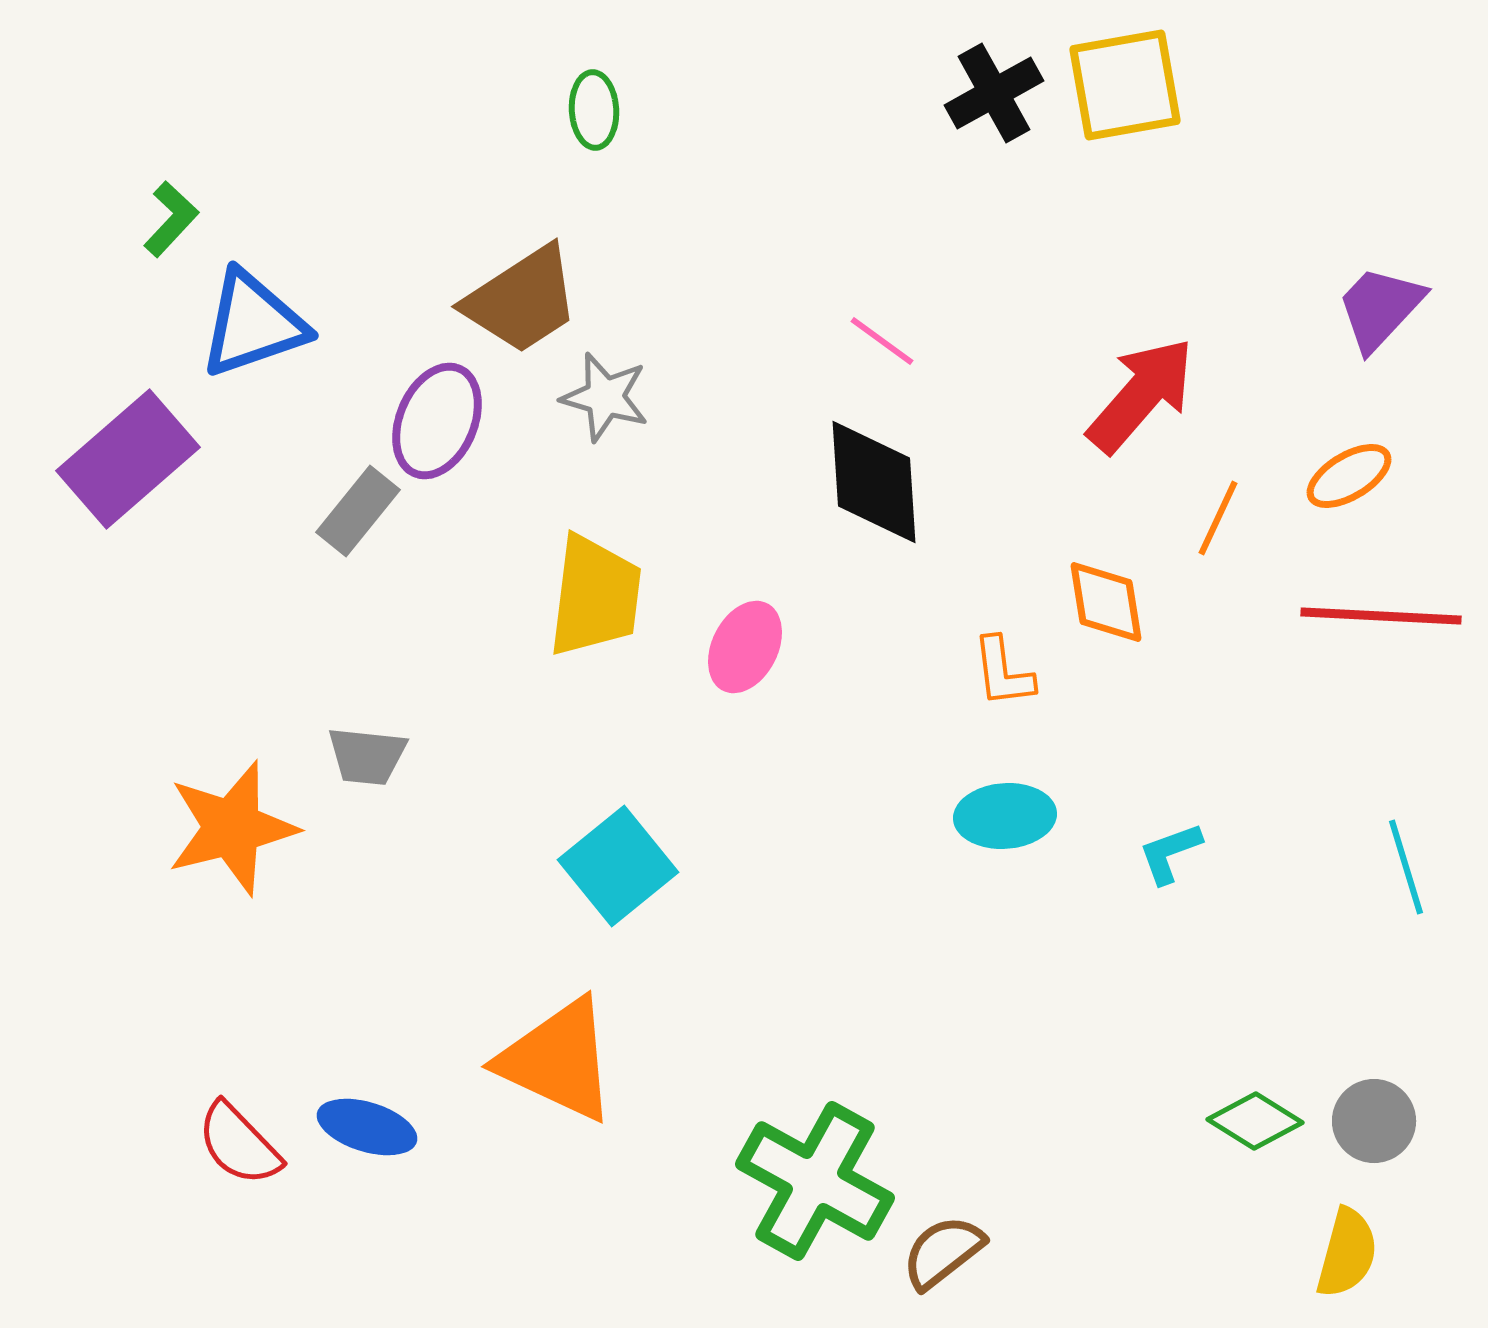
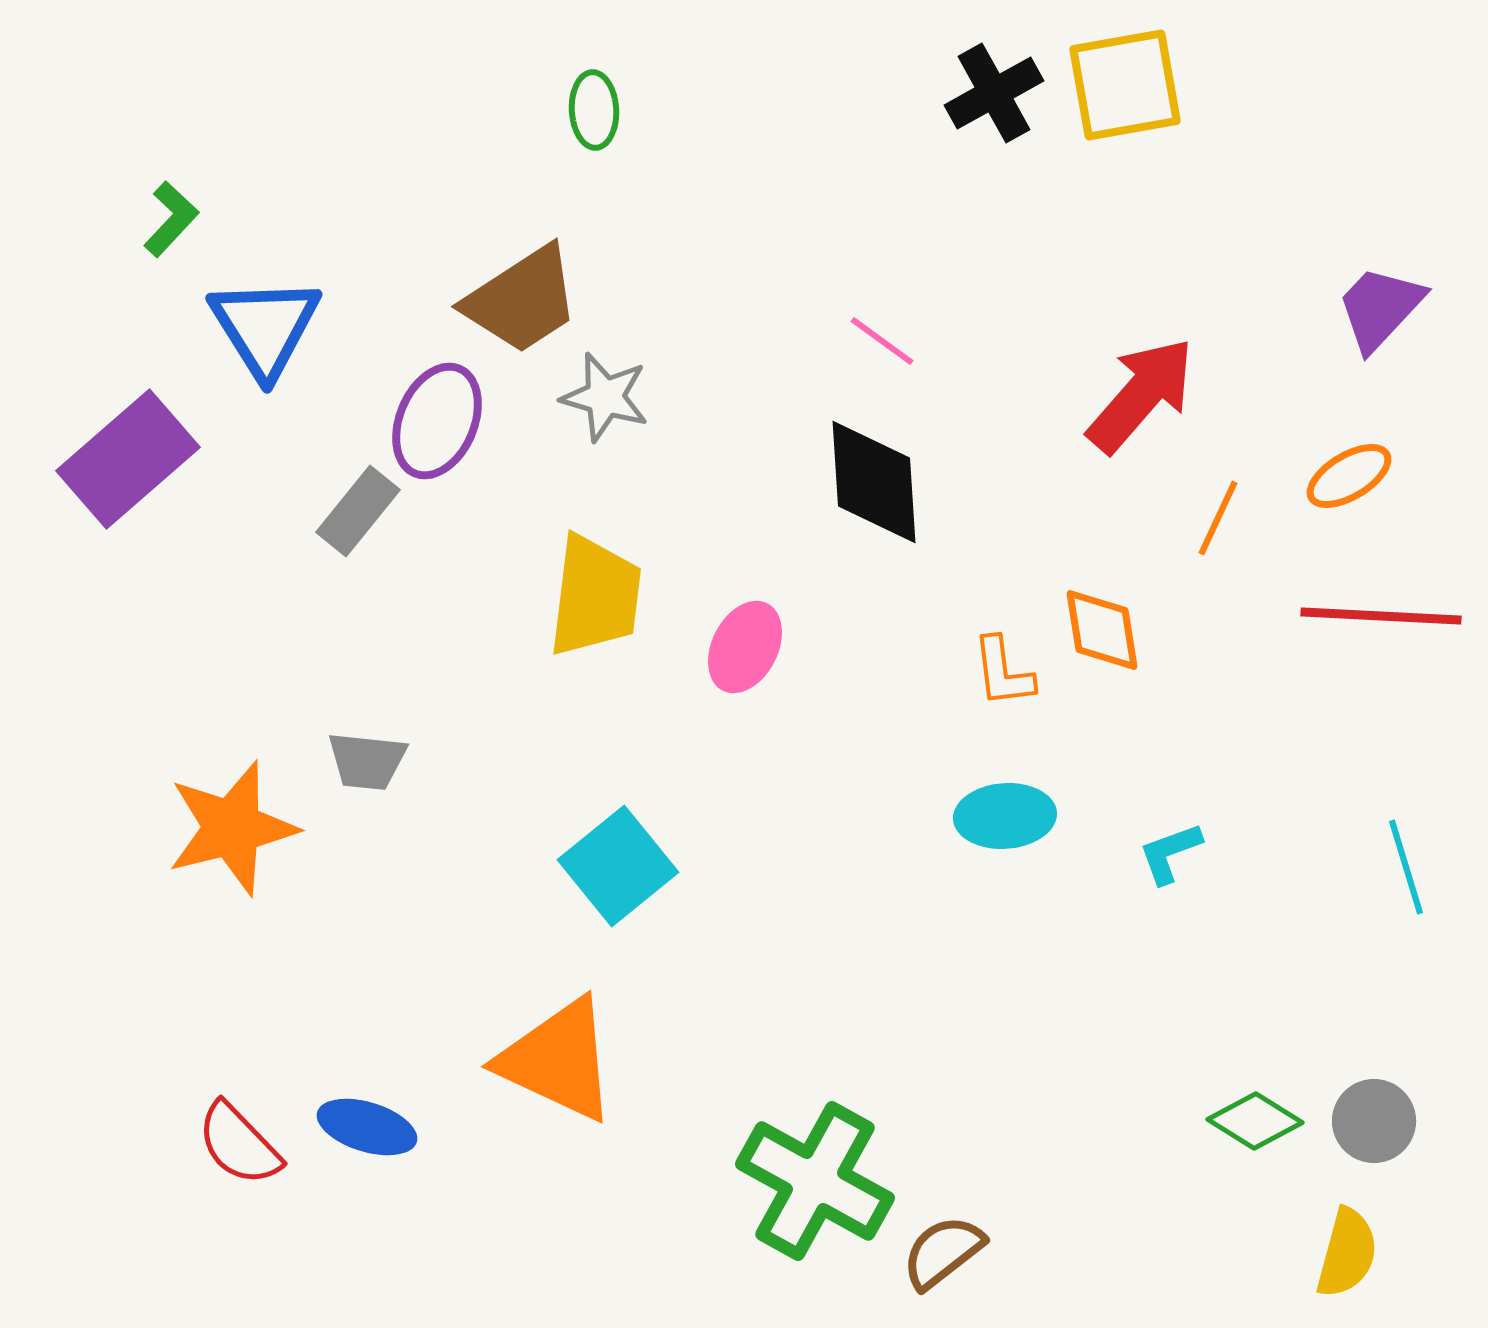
blue triangle: moved 12 px right, 3 px down; rotated 43 degrees counterclockwise
orange diamond: moved 4 px left, 28 px down
gray trapezoid: moved 5 px down
